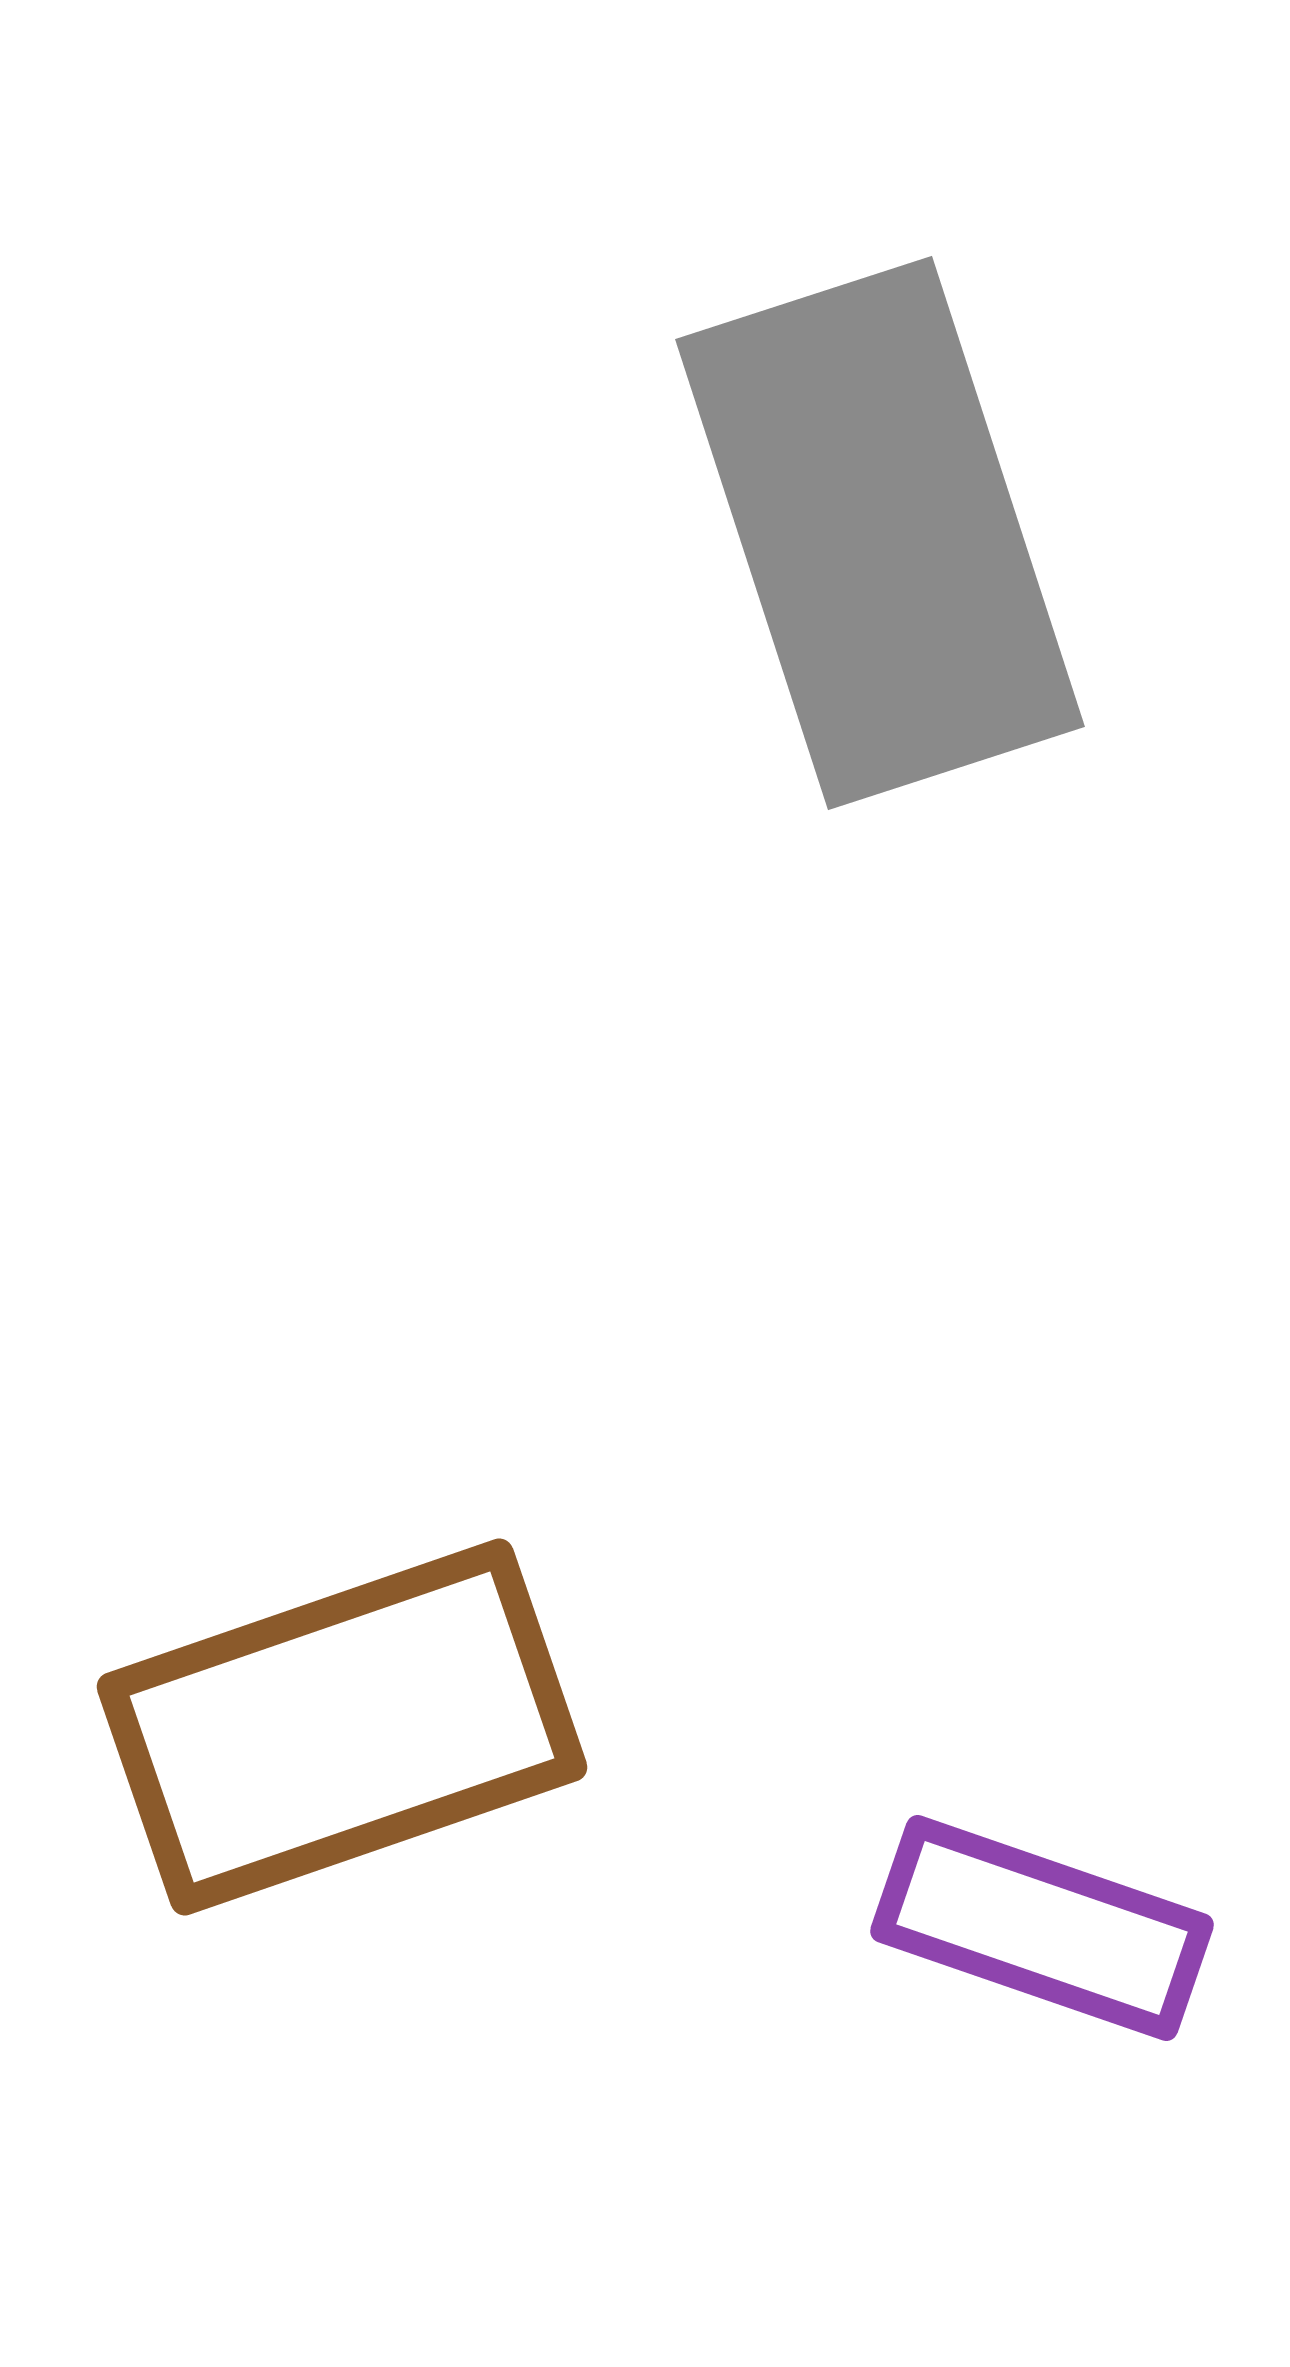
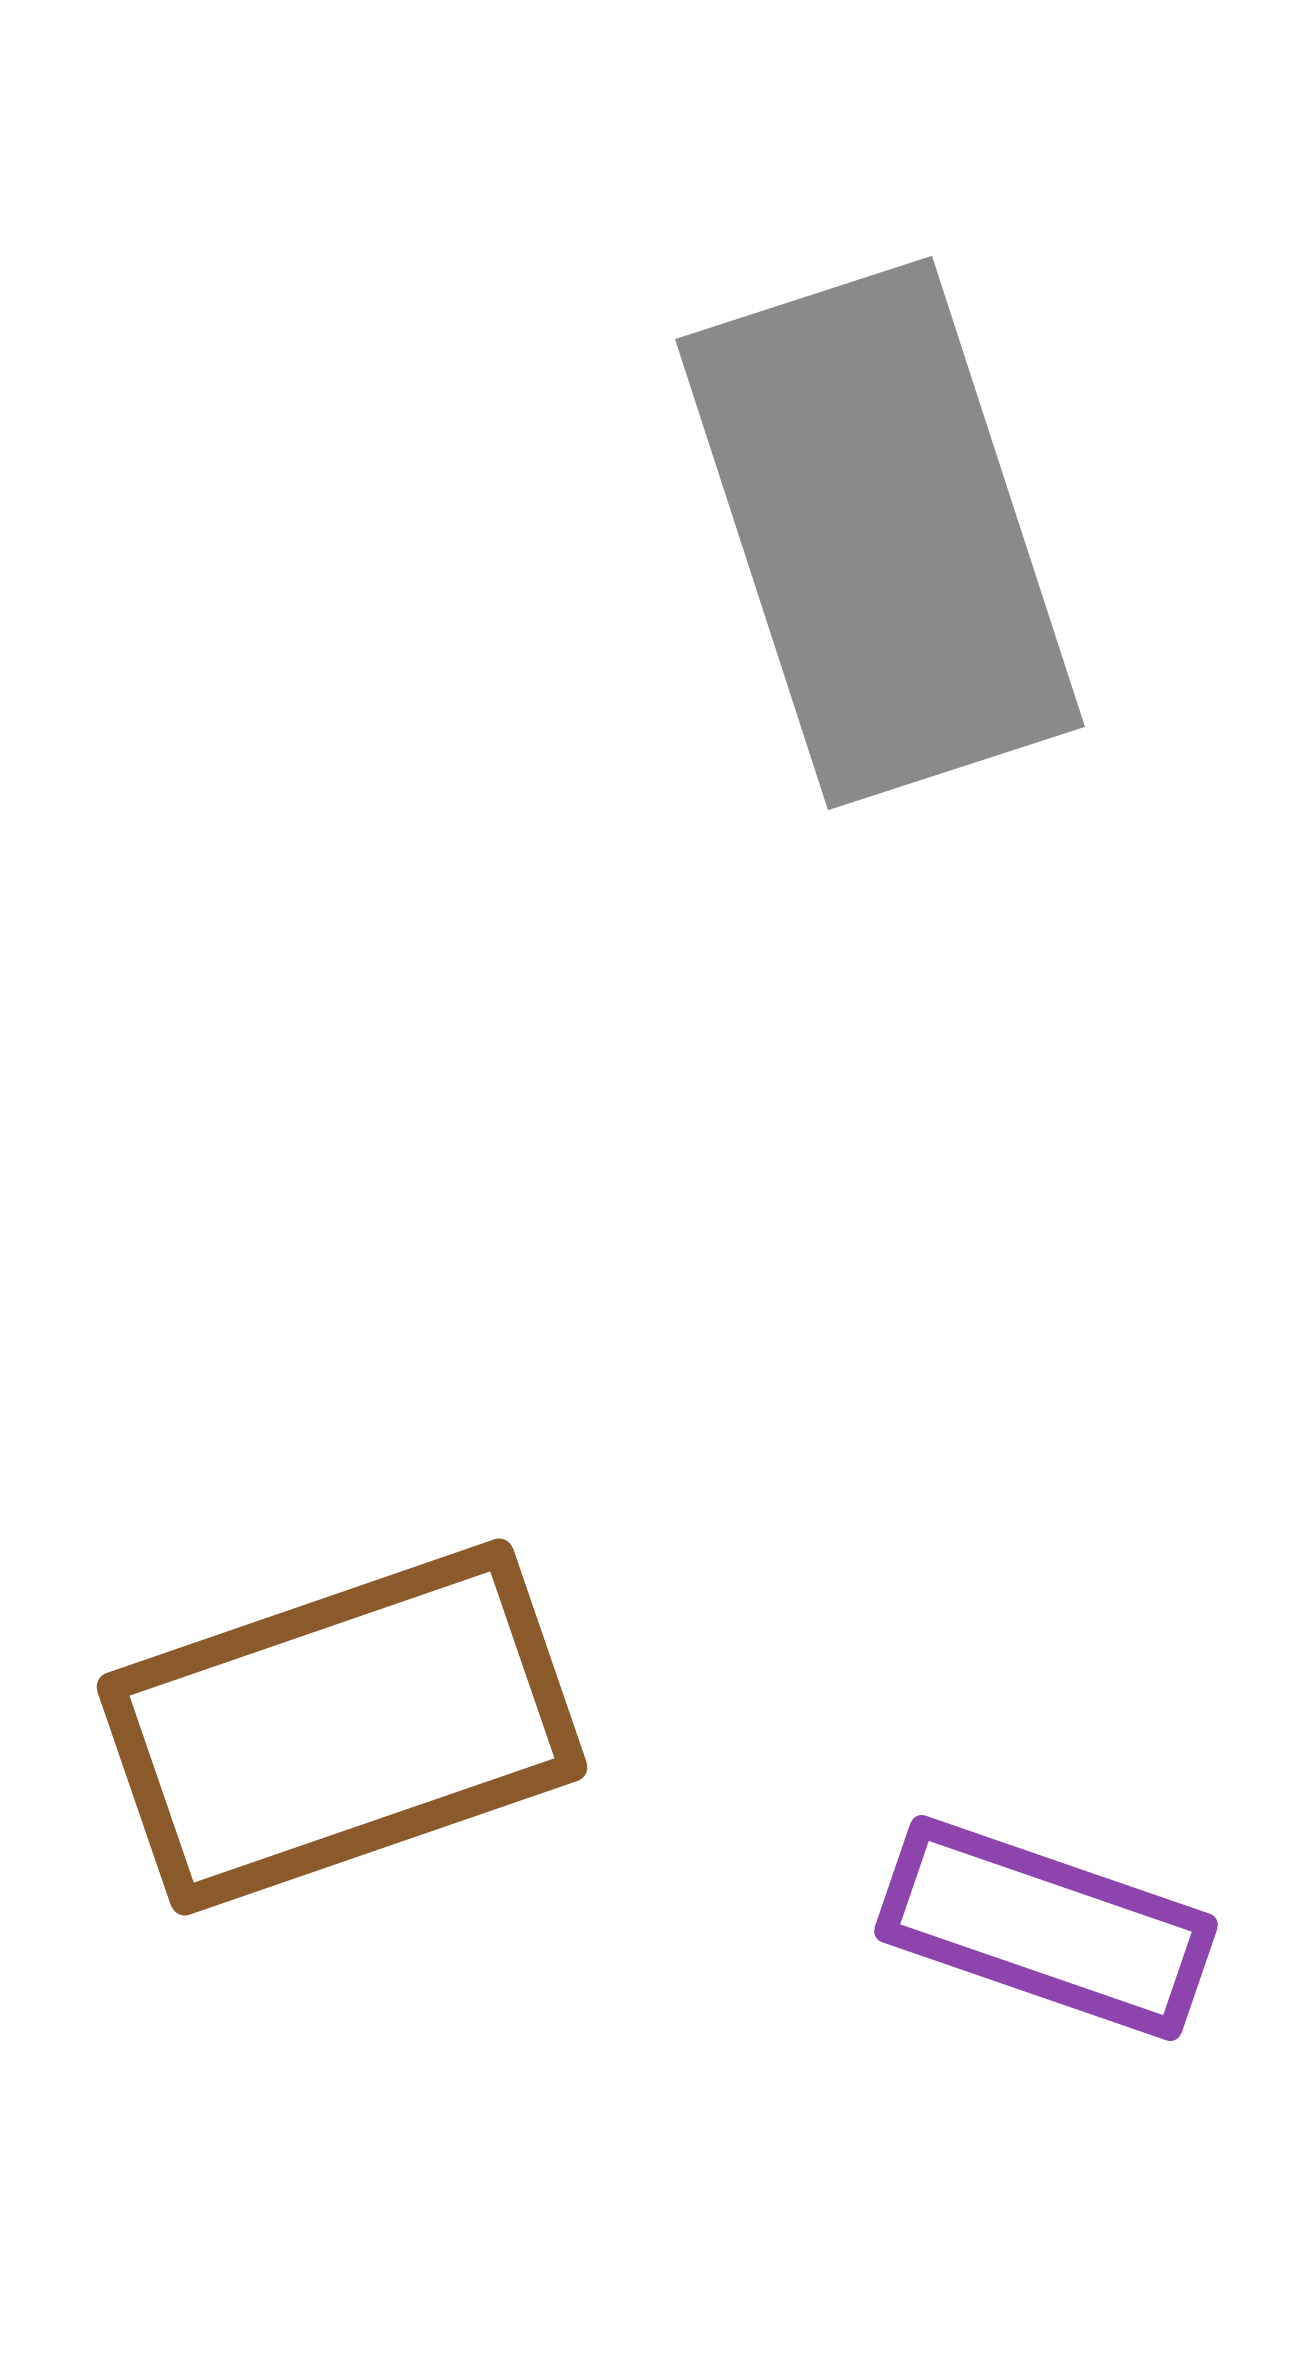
purple rectangle: moved 4 px right
